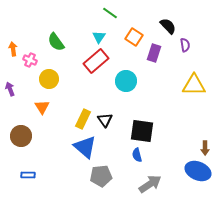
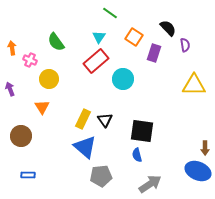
black semicircle: moved 2 px down
orange arrow: moved 1 px left, 1 px up
cyan circle: moved 3 px left, 2 px up
